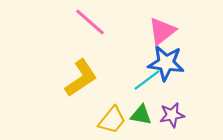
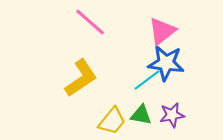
yellow trapezoid: moved 1 px down
